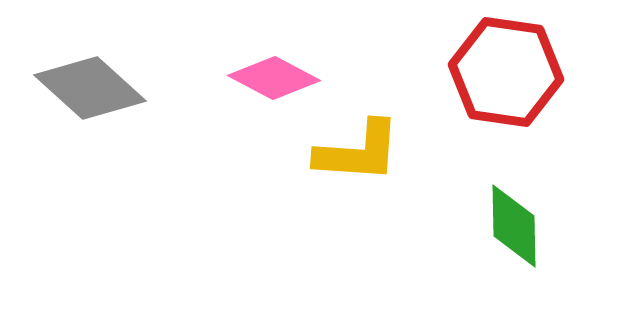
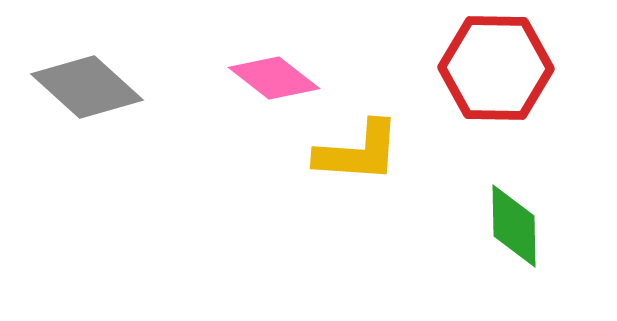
red hexagon: moved 10 px left, 4 px up; rotated 7 degrees counterclockwise
pink diamond: rotated 10 degrees clockwise
gray diamond: moved 3 px left, 1 px up
